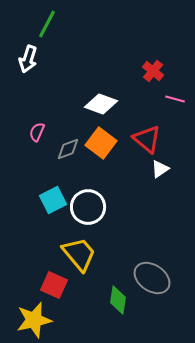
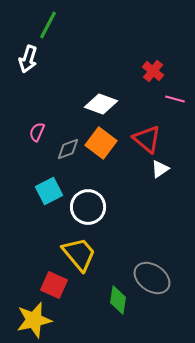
green line: moved 1 px right, 1 px down
cyan square: moved 4 px left, 9 px up
